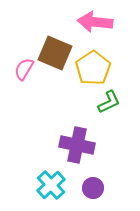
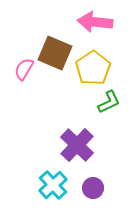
purple cross: rotated 32 degrees clockwise
cyan cross: moved 2 px right
